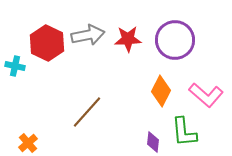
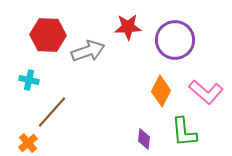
gray arrow: moved 16 px down; rotated 8 degrees counterclockwise
red star: moved 12 px up
red hexagon: moved 1 px right, 8 px up; rotated 24 degrees counterclockwise
cyan cross: moved 14 px right, 14 px down
pink L-shape: moved 3 px up
brown line: moved 35 px left
purple diamond: moved 9 px left, 3 px up
